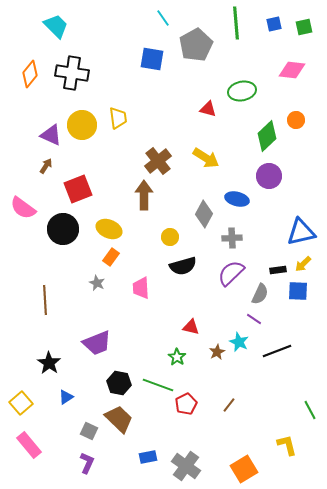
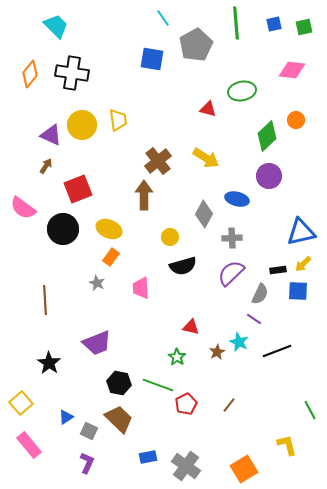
yellow trapezoid at (118, 118): moved 2 px down
blue triangle at (66, 397): moved 20 px down
